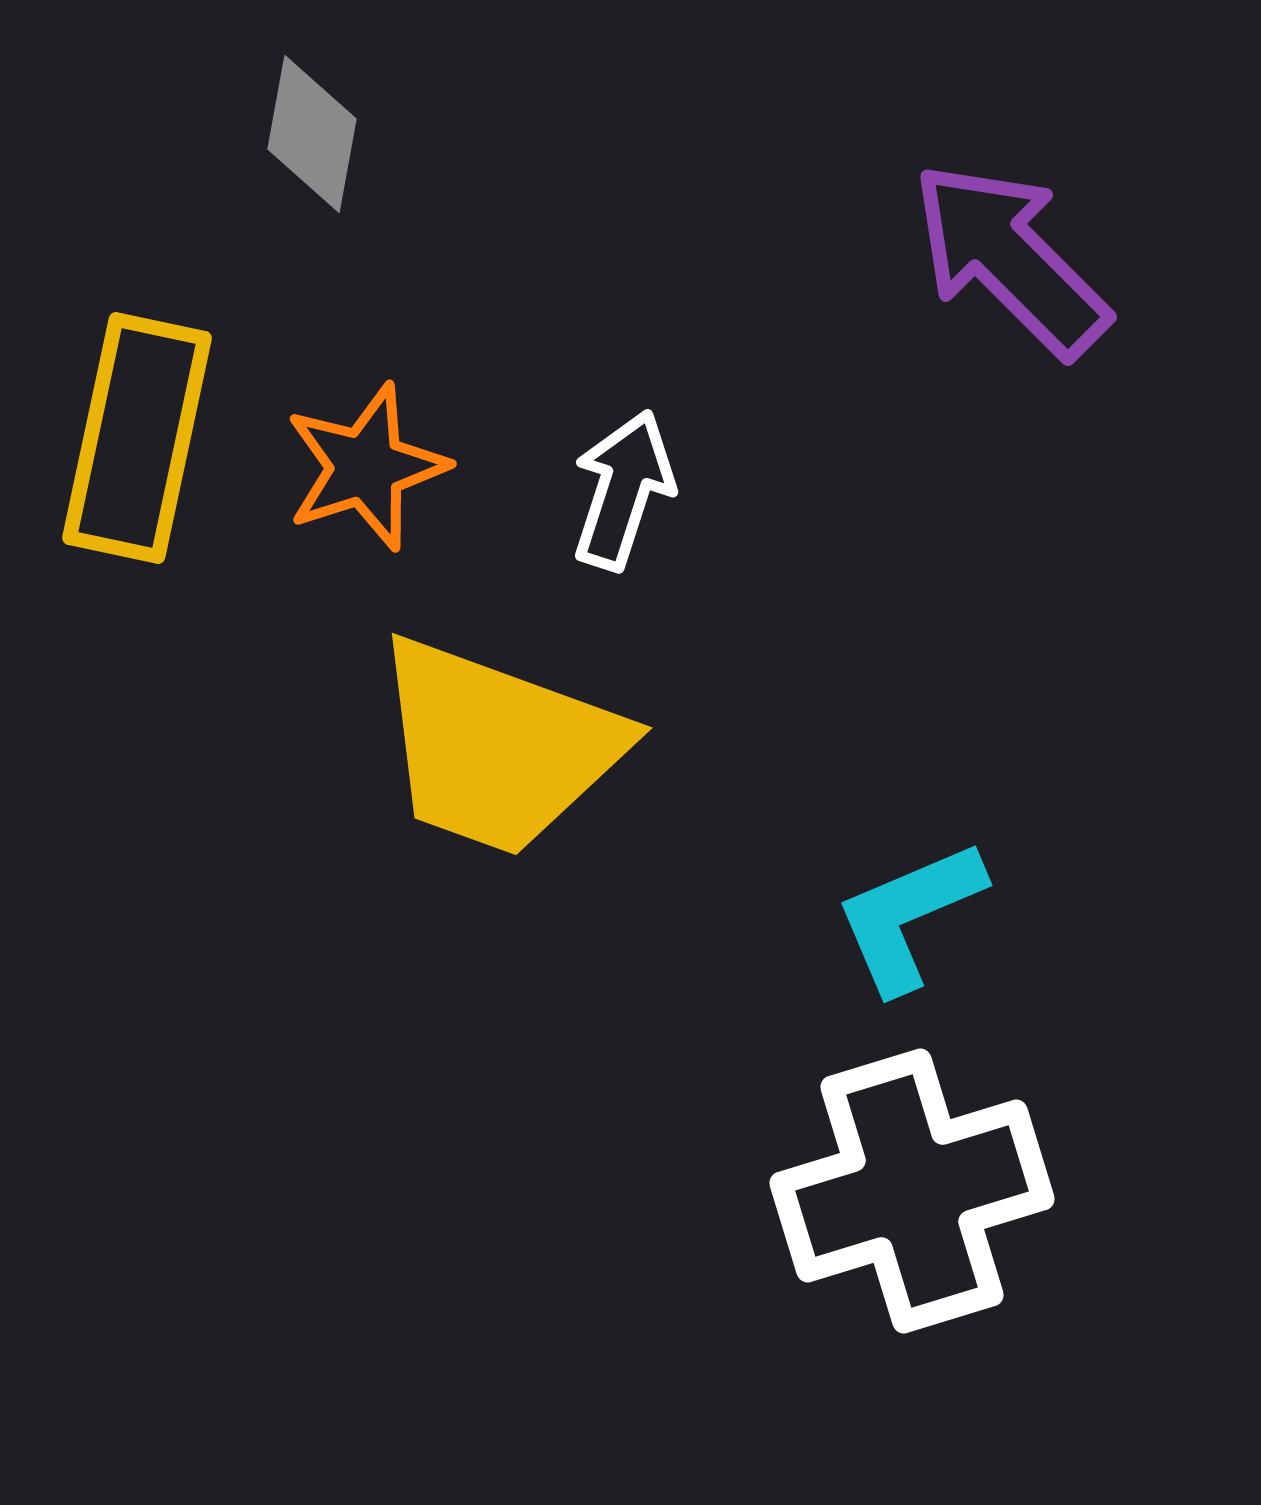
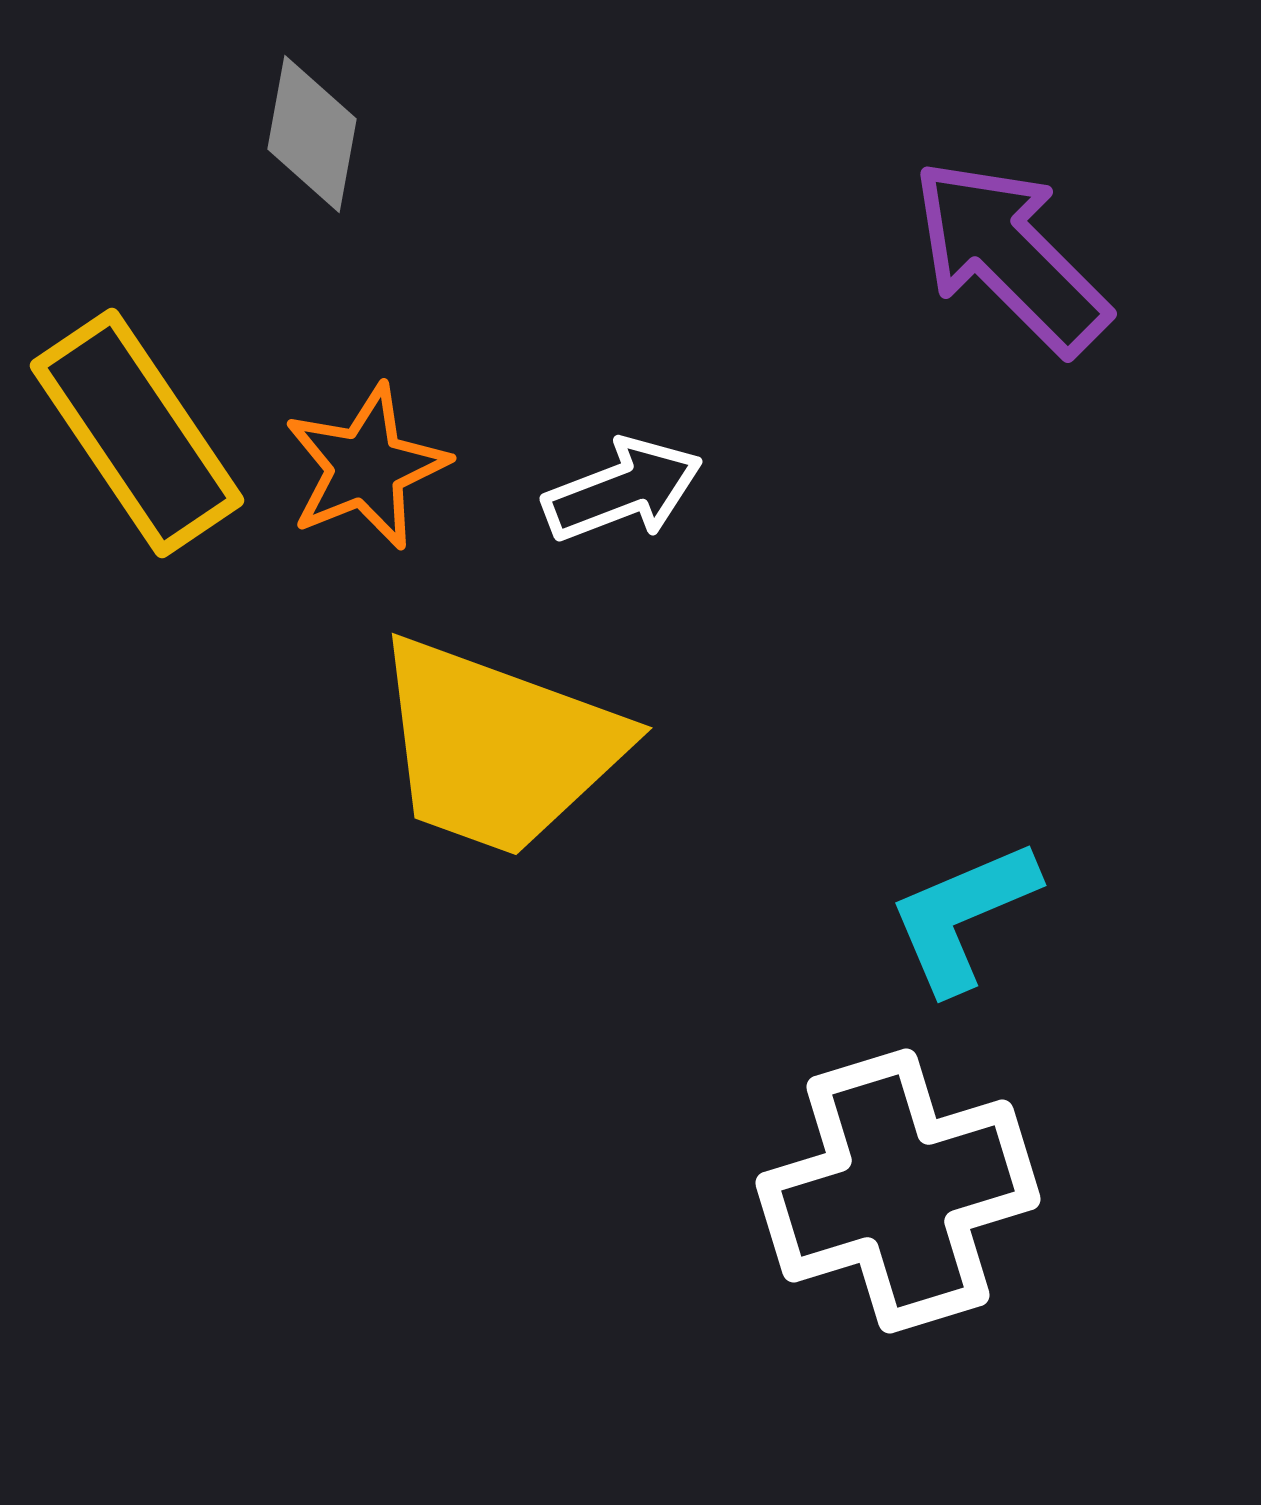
purple arrow: moved 3 px up
yellow rectangle: moved 5 px up; rotated 46 degrees counterclockwise
orange star: rotated 4 degrees counterclockwise
white arrow: rotated 51 degrees clockwise
cyan L-shape: moved 54 px right
white cross: moved 14 px left
